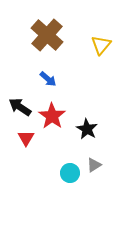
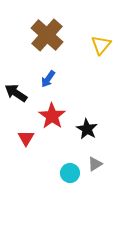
blue arrow: rotated 84 degrees clockwise
black arrow: moved 4 px left, 14 px up
gray triangle: moved 1 px right, 1 px up
